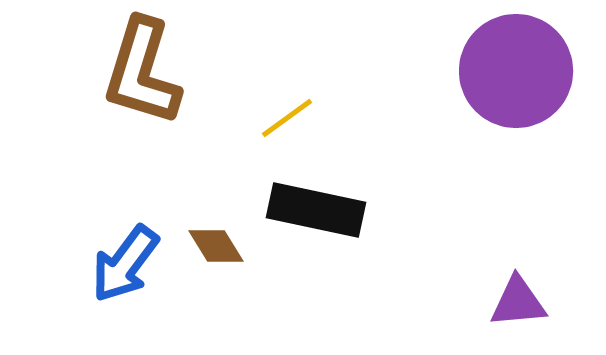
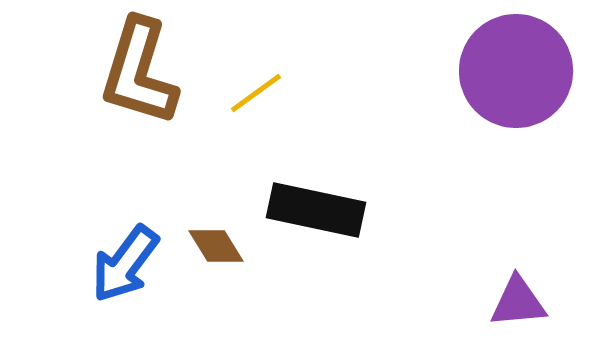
brown L-shape: moved 3 px left
yellow line: moved 31 px left, 25 px up
